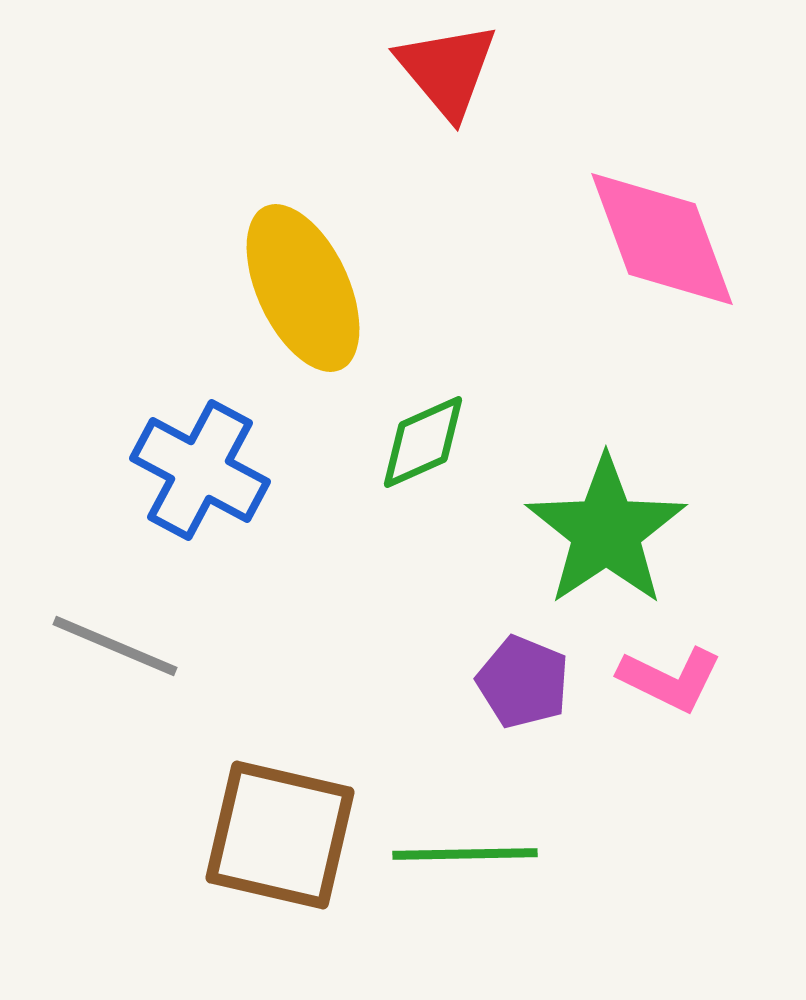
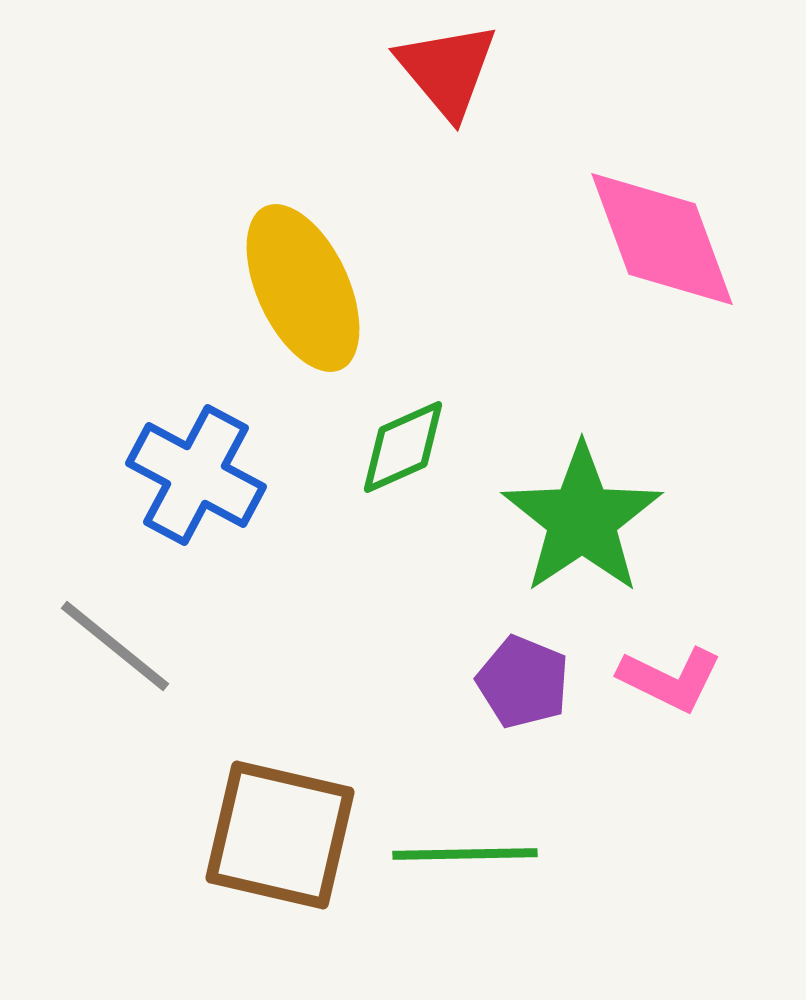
green diamond: moved 20 px left, 5 px down
blue cross: moved 4 px left, 5 px down
green star: moved 24 px left, 12 px up
gray line: rotated 16 degrees clockwise
